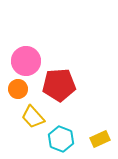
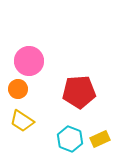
pink circle: moved 3 px right
red pentagon: moved 20 px right, 7 px down
yellow trapezoid: moved 11 px left, 4 px down; rotated 15 degrees counterclockwise
cyan hexagon: moved 9 px right
